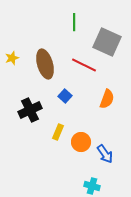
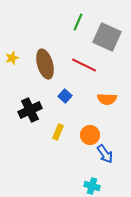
green line: moved 4 px right; rotated 24 degrees clockwise
gray square: moved 5 px up
orange semicircle: rotated 72 degrees clockwise
orange circle: moved 9 px right, 7 px up
